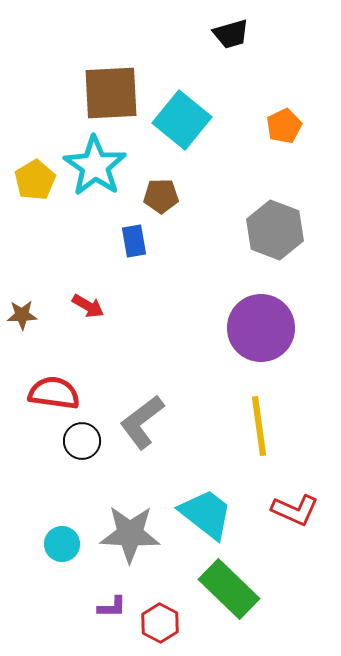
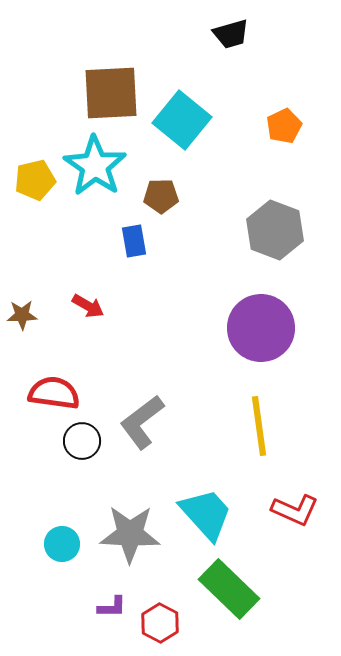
yellow pentagon: rotated 18 degrees clockwise
cyan trapezoid: rotated 10 degrees clockwise
